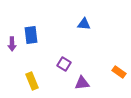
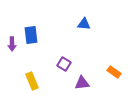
orange rectangle: moved 5 px left
